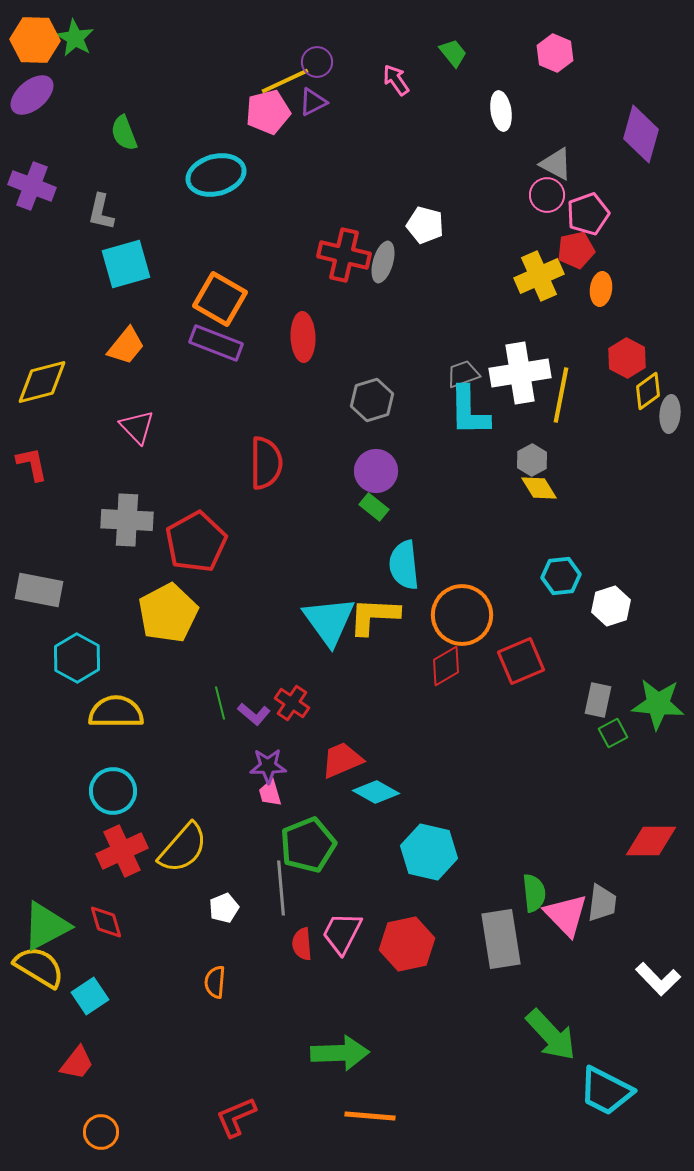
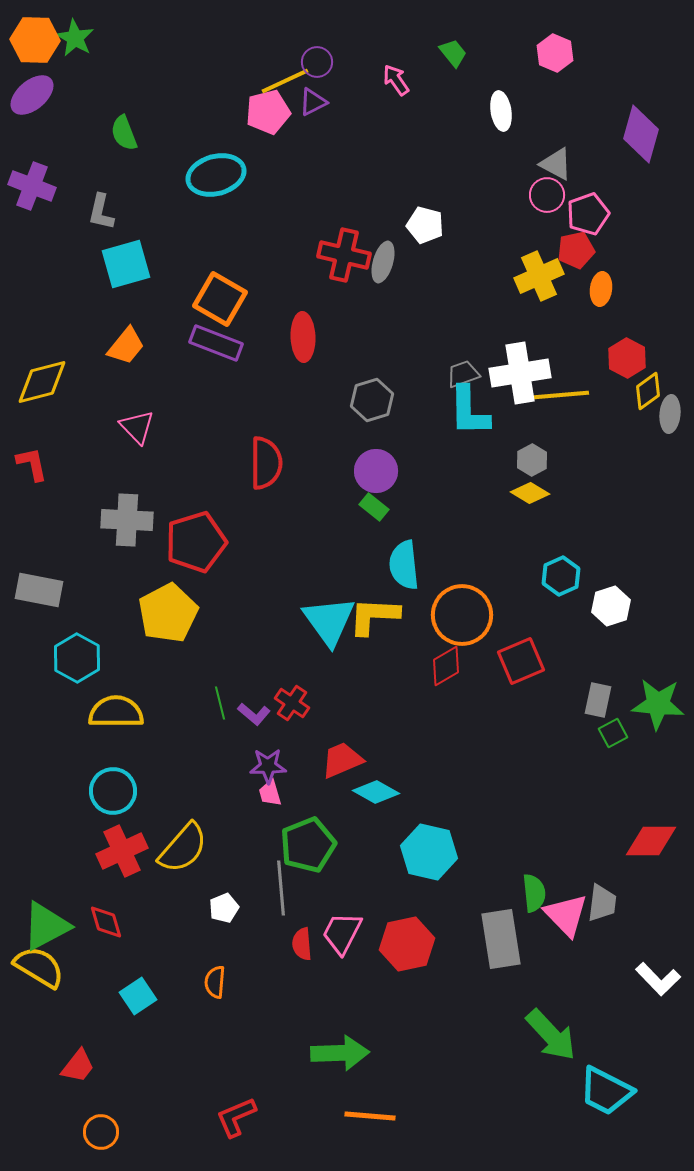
yellow line at (561, 395): rotated 74 degrees clockwise
yellow diamond at (539, 488): moved 9 px left, 5 px down; rotated 27 degrees counterclockwise
red pentagon at (196, 542): rotated 12 degrees clockwise
cyan hexagon at (561, 576): rotated 18 degrees counterclockwise
cyan square at (90, 996): moved 48 px right
red trapezoid at (77, 1063): moved 1 px right, 3 px down
